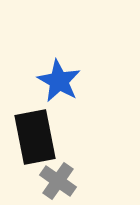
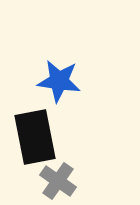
blue star: rotated 21 degrees counterclockwise
